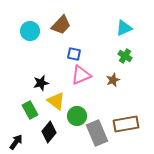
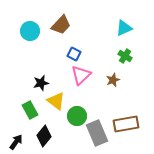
blue square: rotated 16 degrees clockwise
pink triangle: rotated 20 degrees counterclockwise
black diamond: moved 5 px left, 4 px down
